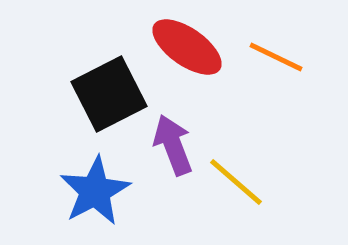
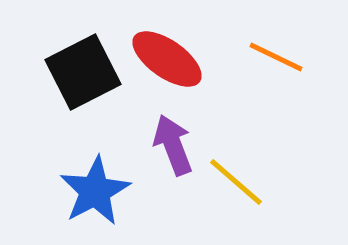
red ellipse: moved 20 px left, 12 px down
black square: moved 26 px left, 22 px up
